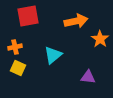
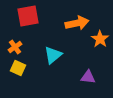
orange arrow: moved 1 px right, 2 px down
orange cross: rotated 24 degrees counterclockwise
